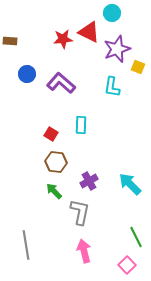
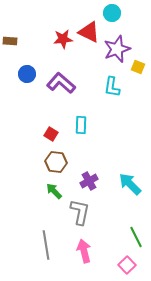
gray line: moved 20 px right
